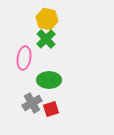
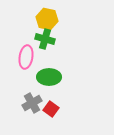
green cross: moved 1 px left; rotated 30 degrees counterclockwise
pink ellipse: moved 2 px right, 1 px up
green ellipse: moved 3 px up
red square: rotated 35 degrees counterclockwise
